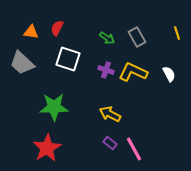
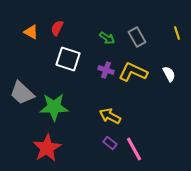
orange triangle: rotated 21 degrees clockwise
gray trapezoid: moved 30 px down
yellow arrow: moved 2 px down
